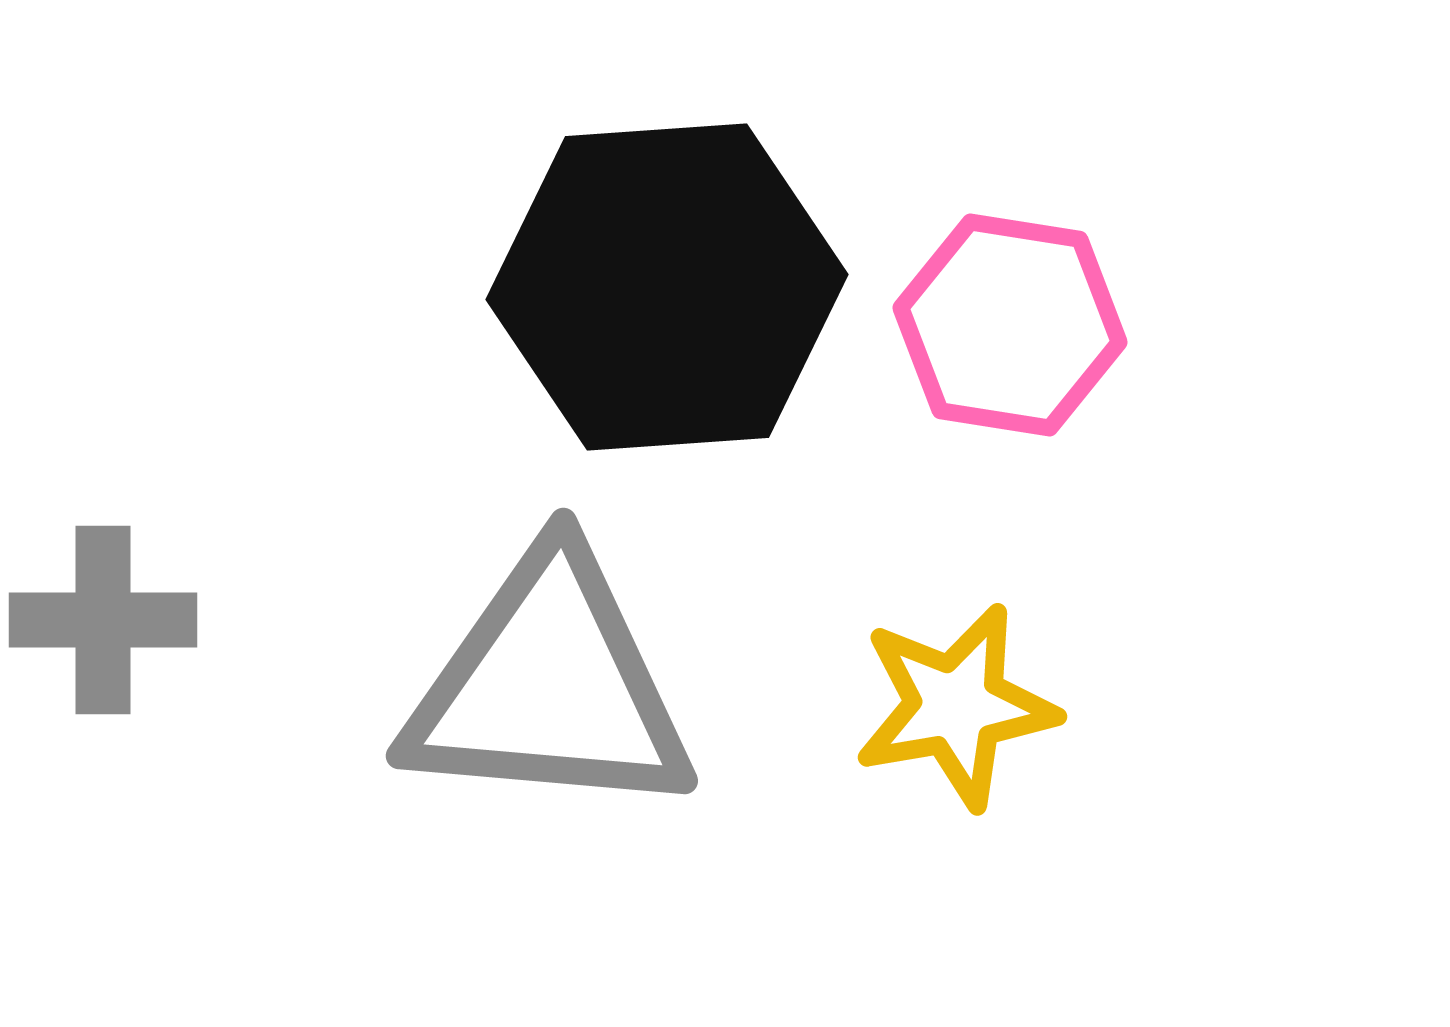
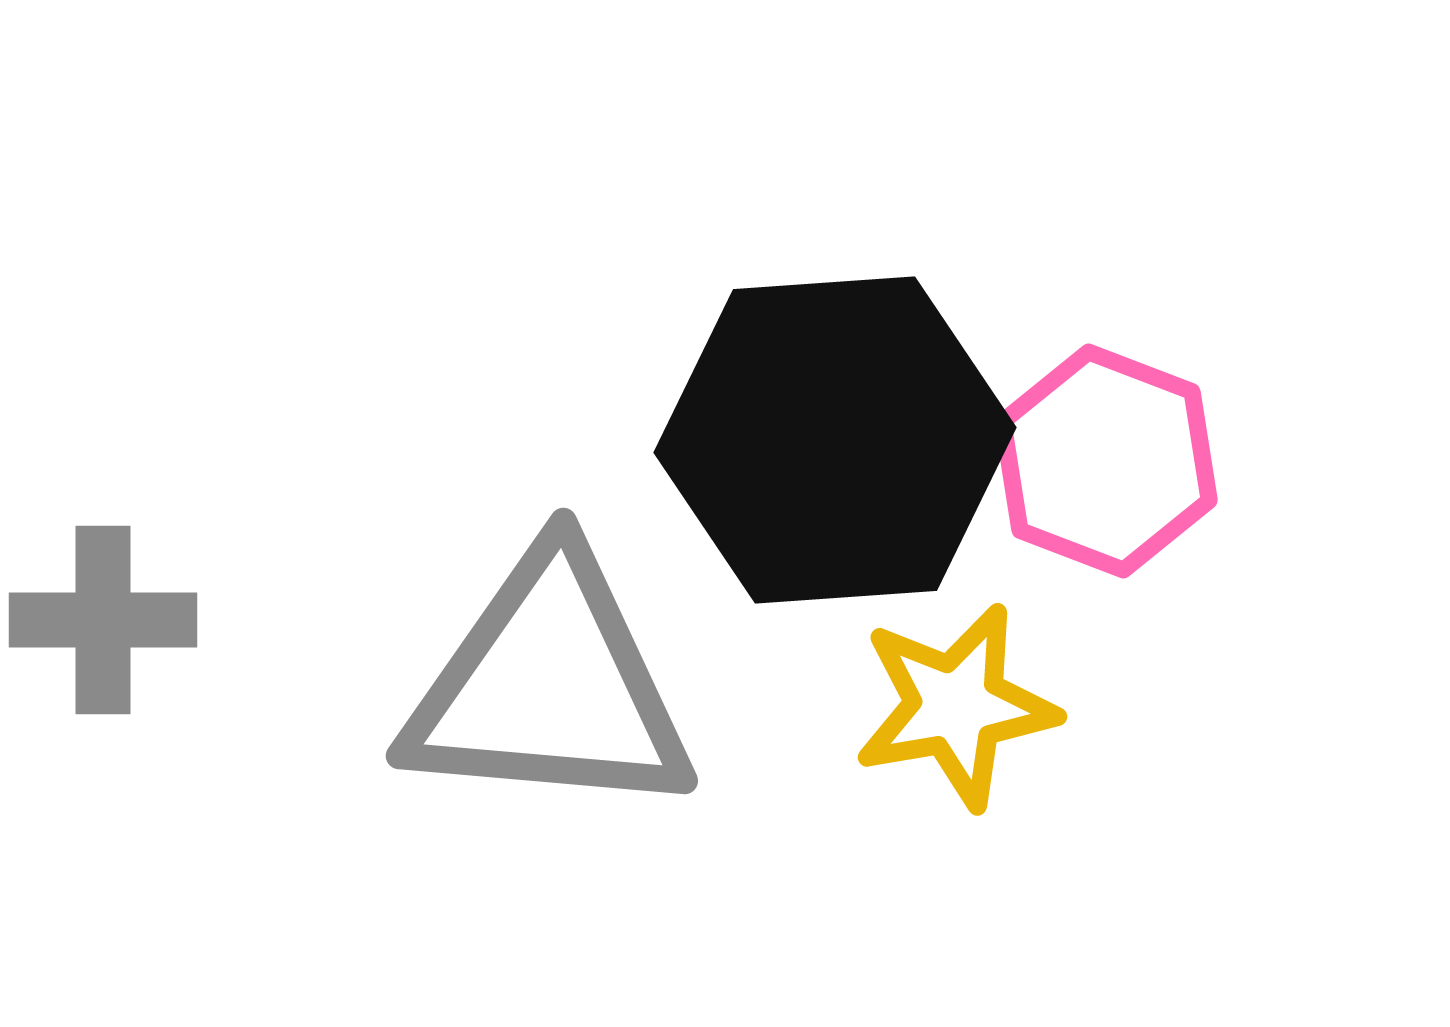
black hexagon: moved 168 px right, 153 px down
pink hexagon: moved 96 px right, 136 px down; rotated 12 degrees clockwise
